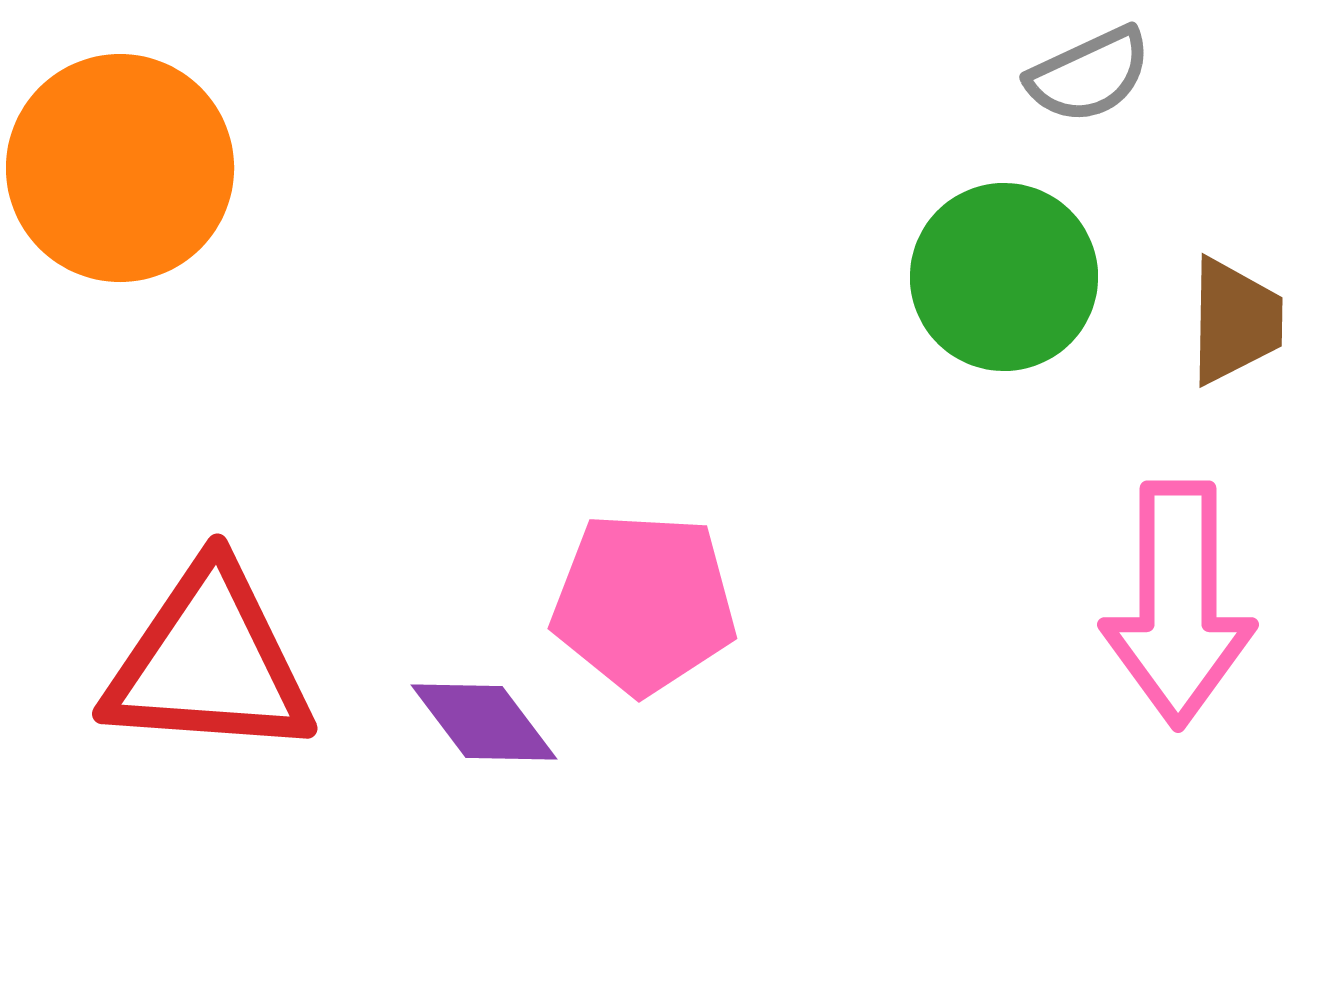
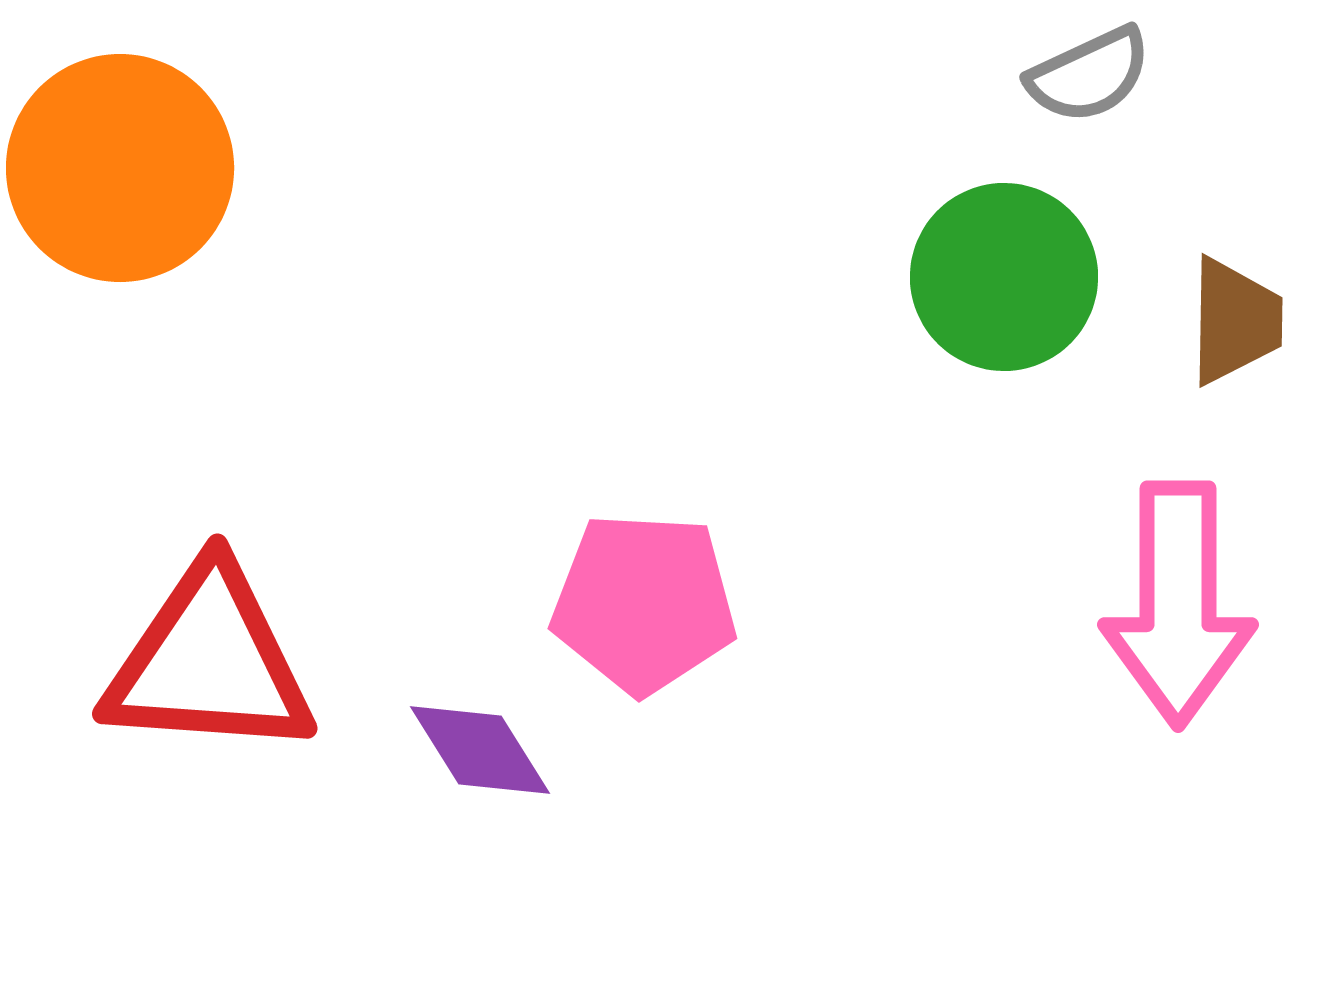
purple diamond: moved 4 px left, 28 px down; rotated 5 degrees clockwise
